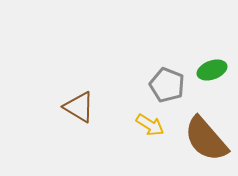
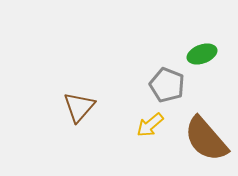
green ellipse: moved 10 px left, 16 px up
brown triangle: rotated 40 degrees clockwise
yellow arrow: rotated 108 degrees clockwise
